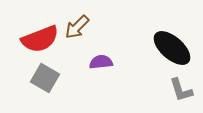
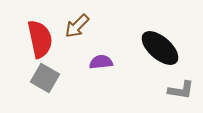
brown arrow: moved 1 px up
red semicircle: rotated 81 degrees counterclockwise
black ellipse: moved 12 px left
gray L-shape: rotated 64 degrees counterclockwise
